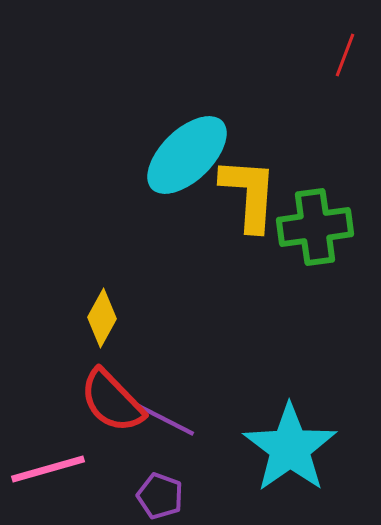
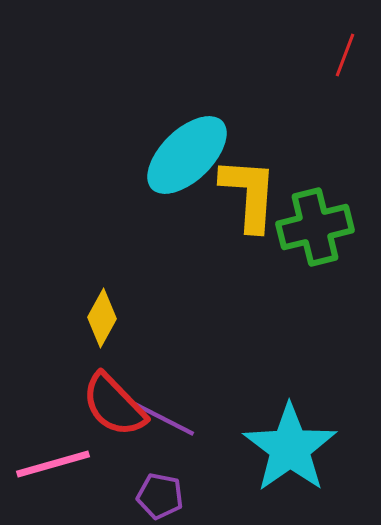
green cross: rotated 6 degrees counterclockwise
red semicircle: moved 2 px right, 4 px down
pink line: moved 5 px right, 5 px up
purple pentagon: rotated 9 degrees counterclockwise
